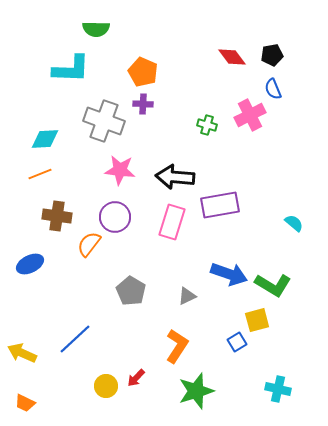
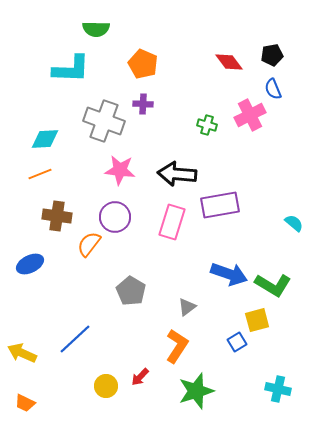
red diamond: moved 3 px left, 5 px down
orange pentagon: moved 8 px up
black arrow: moved 2 px right, 3 px up
gray triangle: moved 11 px down; rotated 12 degrees counterclockwise
red arrow: moved 4 px right, 1 px up
